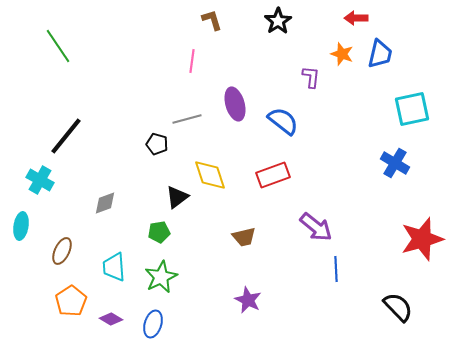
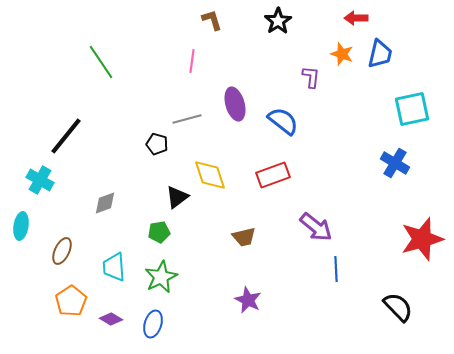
green line: moved 43 px right, 16 px down
